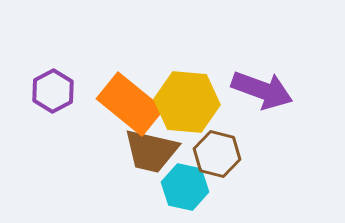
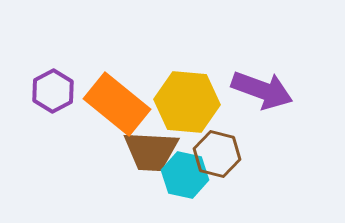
orange rectangle: moved 13 px left
brown trapezoid: rotated 10 degrees counterclockwise
cyan hexagon: moved 12 px up
